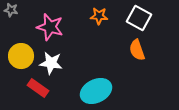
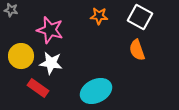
white square: moved 1 px right, 1 px up
pink star: moved 3 px down
